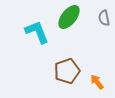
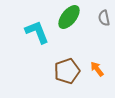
orange arrow: moved 13 px up
